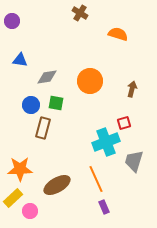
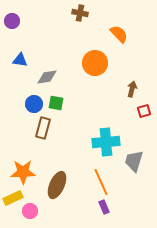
brown cross: rotated 21 degrees counterclockwise
orange semicircle: moved 1 px right; rotated 30 degrees clockwise
orange circle: moved 5 px right, 18 px up
blue circle: moved 3 px right, 1 px up
red square: moved 20 px right, 12 px up
cyan cross: rotated 16 degrees clockwise
orange star: moved 3 px right, 3 px down
orange line: moved 5 px right, 3 px down
brown ellipse: rotated 36 degrees counterclockwise
yellow rectangle: rotated 18 degrees clockwise
